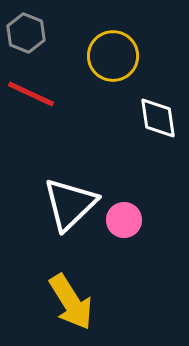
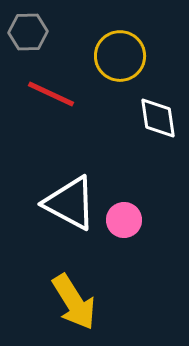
gray hexagon: moved 2 px right, 1 px up; rotated 24 degrees counterclockwise
yellow circle: moved 7 px right
red line: moved 20 px right
white triangle: moved 1 px up; rotated 48 degrees counterclockwise
yellow arrow: moved 3 px right
